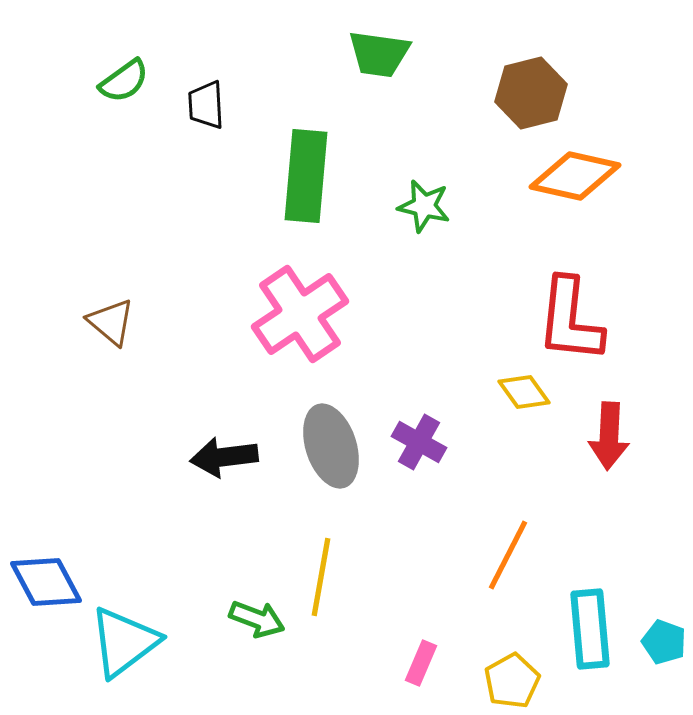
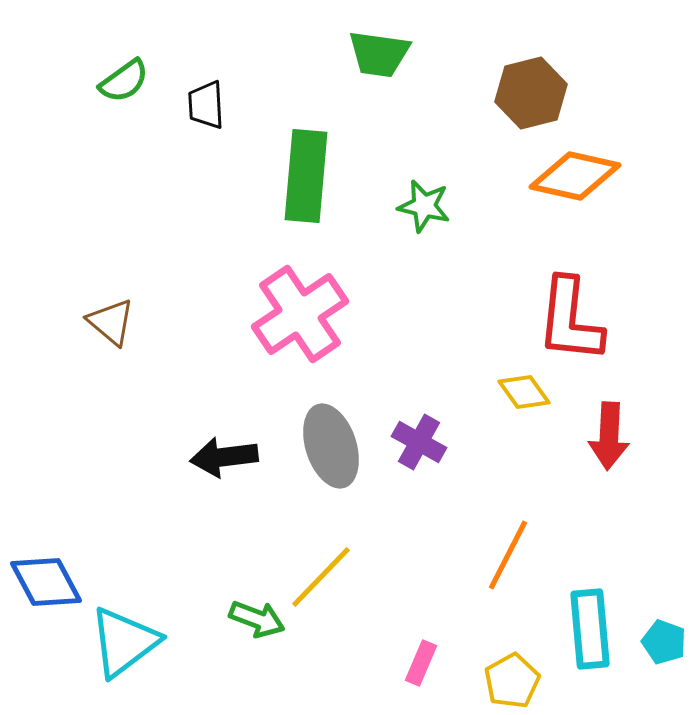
yellow line: rotated 34 degrees clockwise
